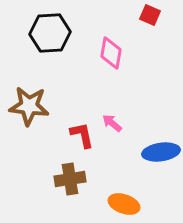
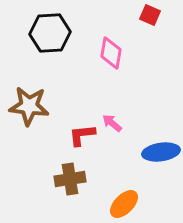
red L-shape: rotated 84 degrees counterclockwise
orange ellipse: rotated 64 degrees counterclockwise
